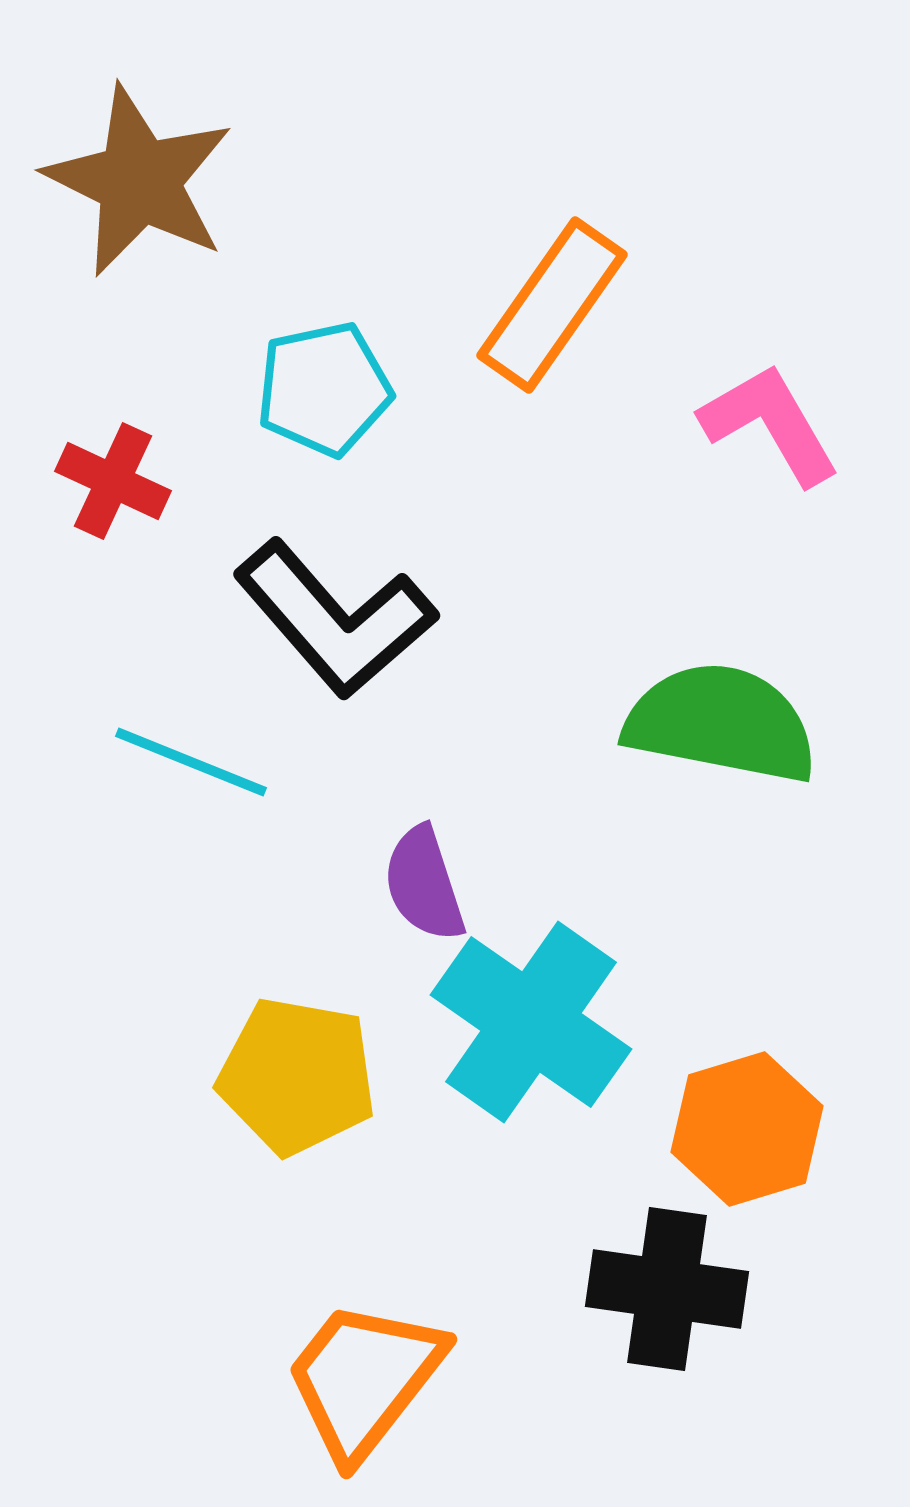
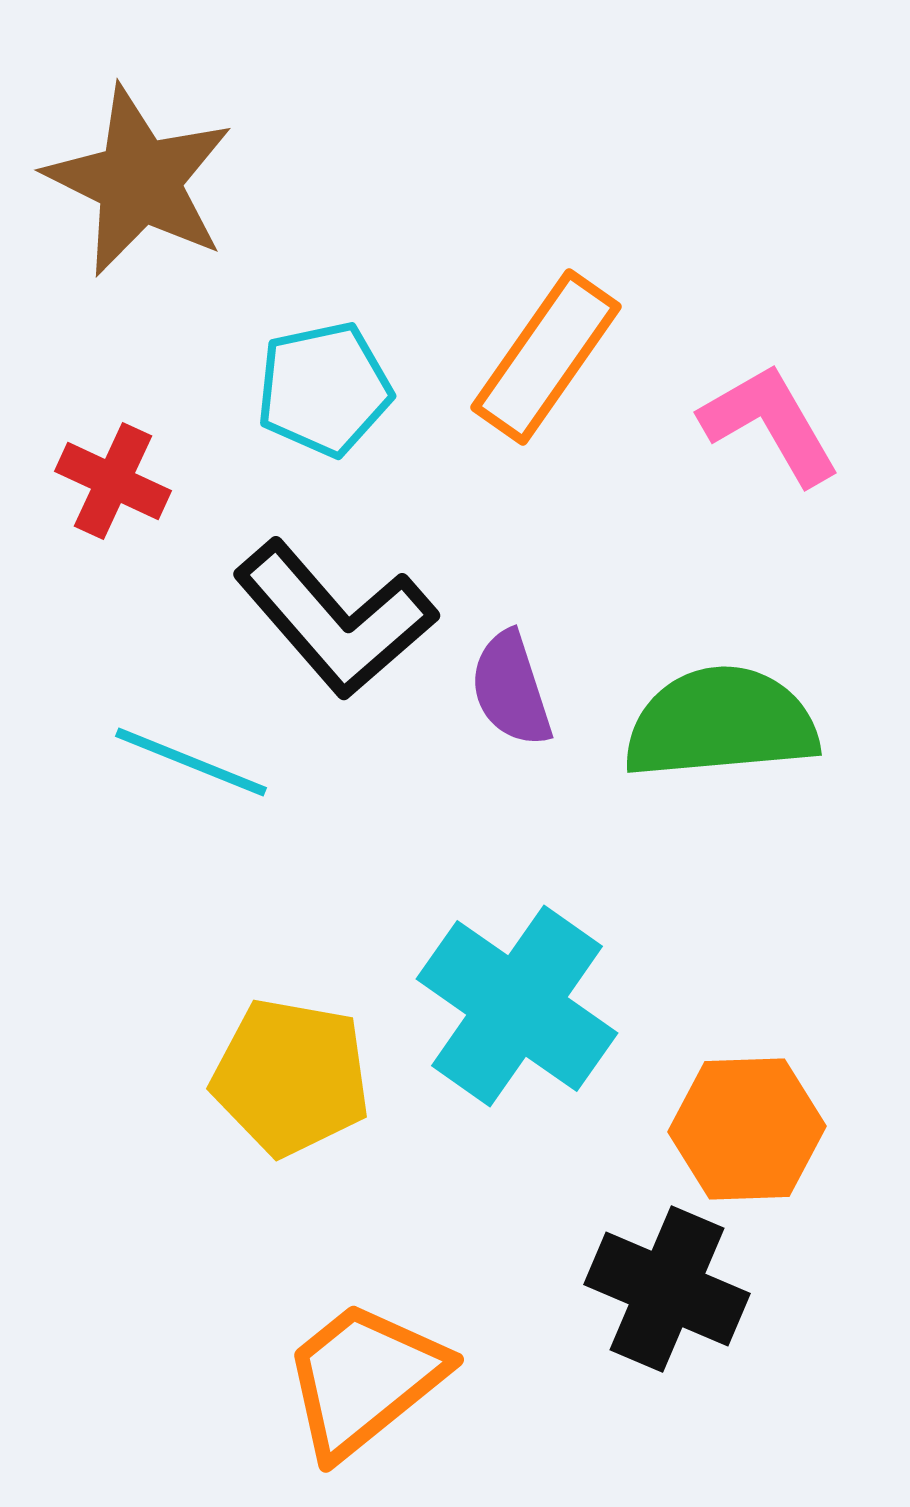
orange rectangle: moved 6 px left, 52 px down
green semicircle: rotated 16 degrees counterclockwise
purple semicircle: moved 87 px right, 195 px up
cyan cross: moved 14 px left, 16 px up
yellow pentagon: moved 6 px left, 1 px down
orange hexagon: rotated 15 degrees clockwise
black cross: rotated 15 degrees clockwise
orange trapezoid: rotated 13 degrees clockwise
